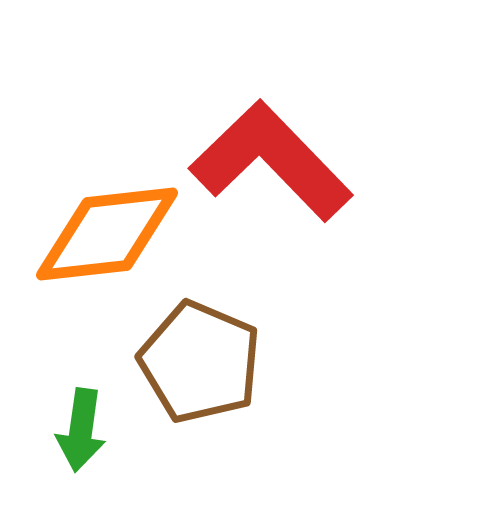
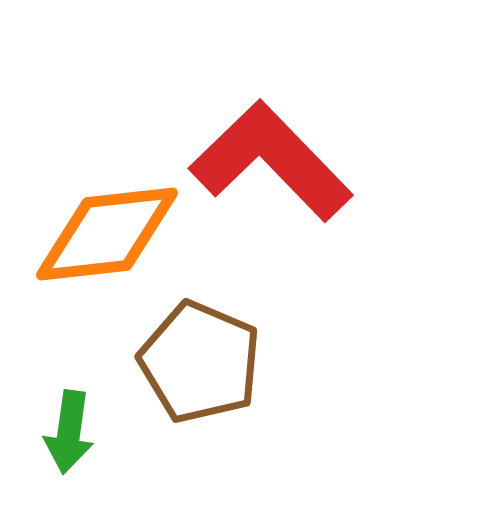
green arrow: moved 12 px left, 2 px down
